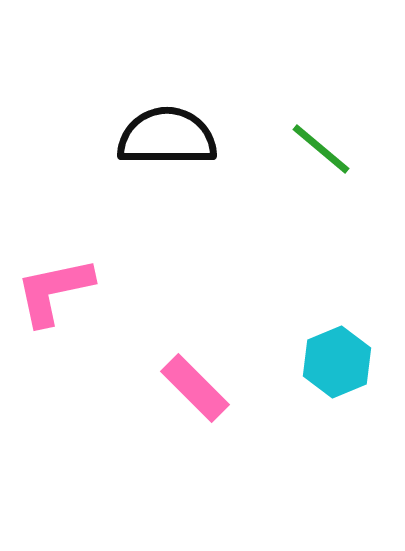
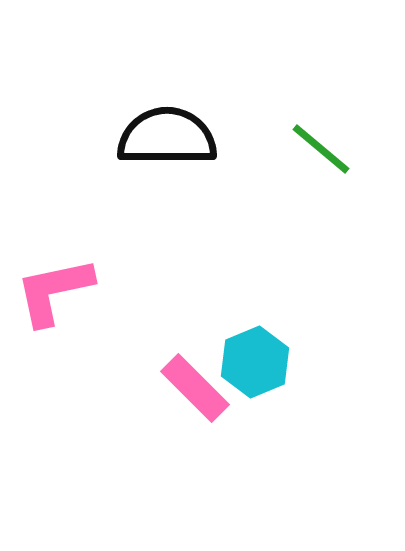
cyan hexagon: moved 82 px left
